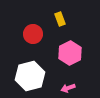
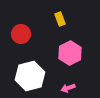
red circle: moved 12 px left
